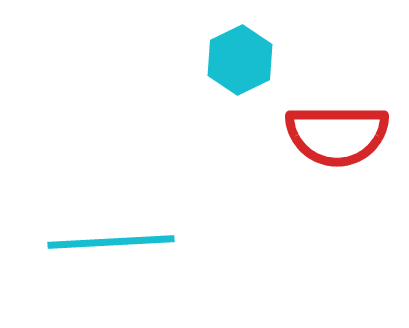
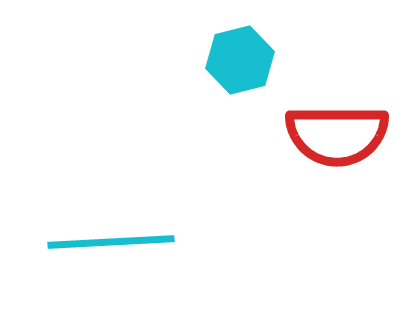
cyan hexagon: rotated 12 degrees clockwise
